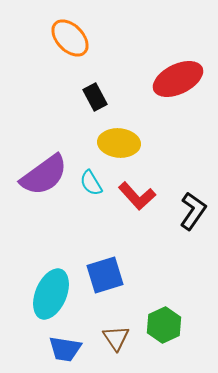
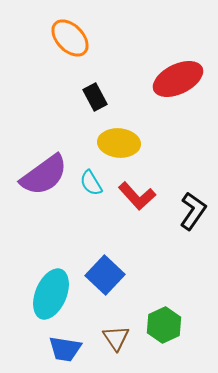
blue square: rotated 30 degrees counterclockwise
